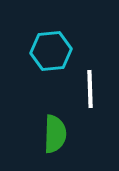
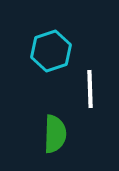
cyan hexagon: rotated 12 degrees counterclockwise
